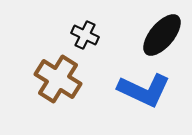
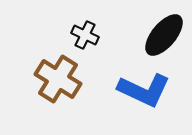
black ellipse: moved 2 px right
